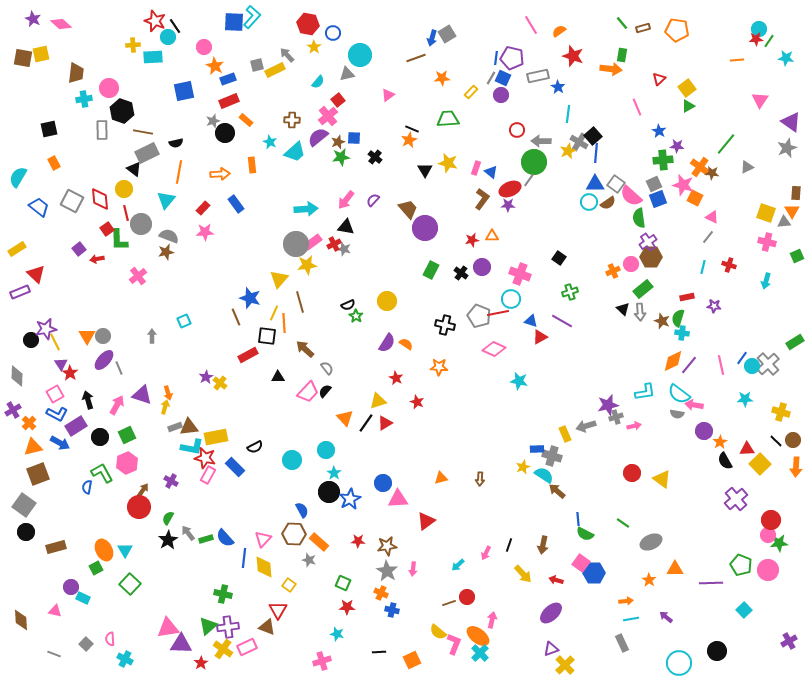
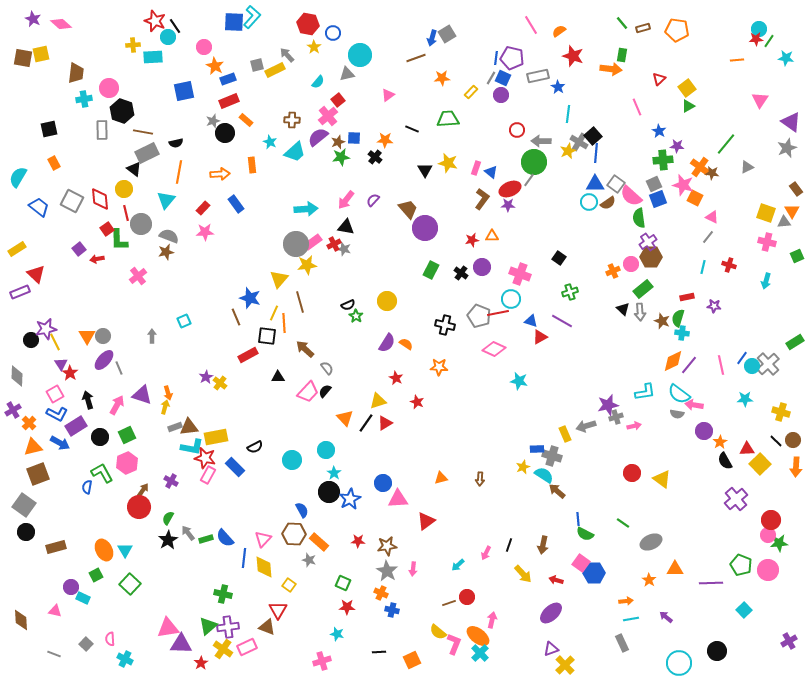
orange star at (409, 140): moved 24 px left; rotated 28 degrees clockwise
brown rectangle at (796, 193): moved 4 px up; rotated 40 degrees counterclockwise
green square at (96, 568): moved 7 px down
